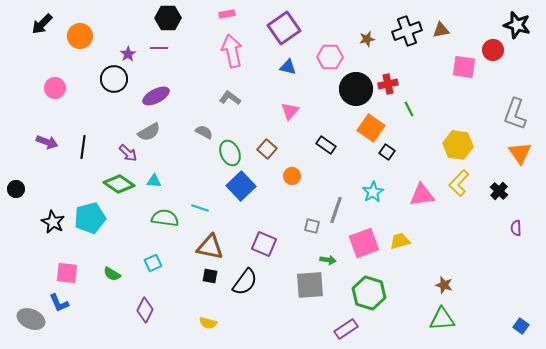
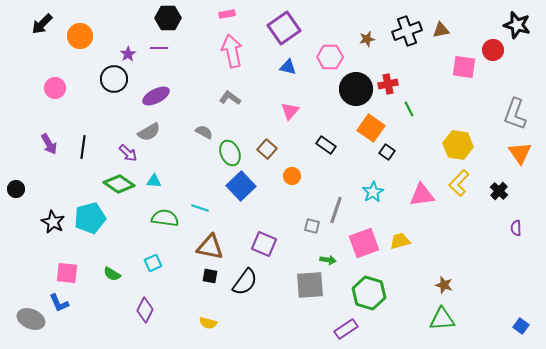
purple arrow at (47, 142): moved 2 px right, 2 px down; rotated 40 degrees clockwise
